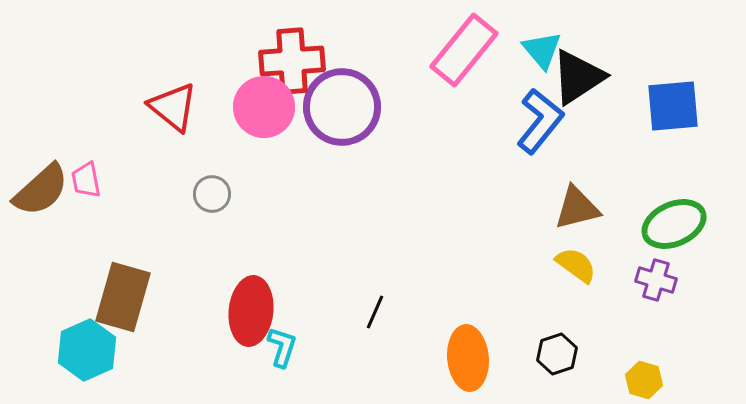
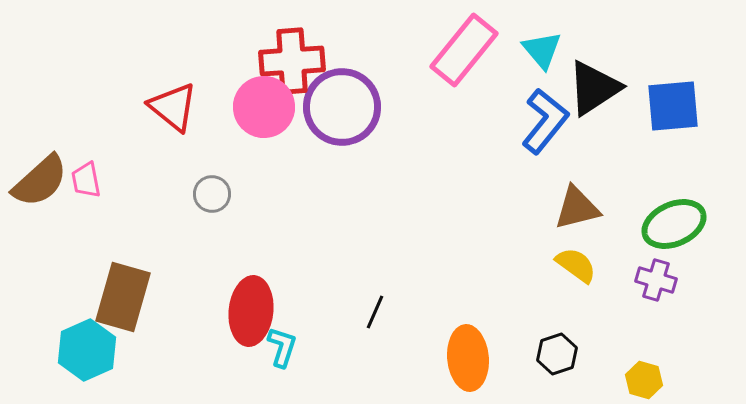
black triangle: moved 16 px right, 11 px down
blue L-shape: moved 5 px right
brown semicircle: moved 1 px left, 9 px up
